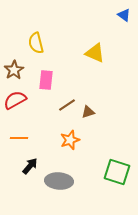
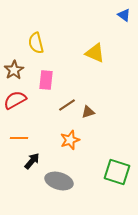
black arrow: moved 2 px right, 5 px up
gray ellipse: rotated 12 degrees clockwise
